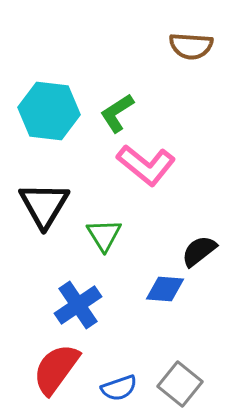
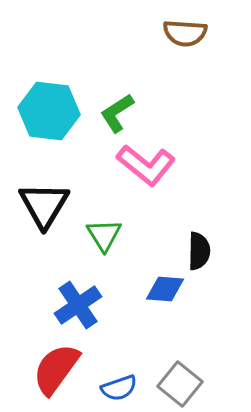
brown semicircle: moved 6 px left, 13 px up
black semicircle: rotated 129 degrees clockwise
